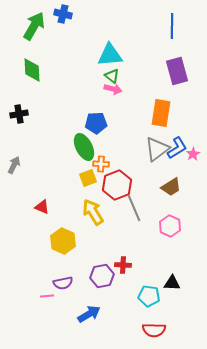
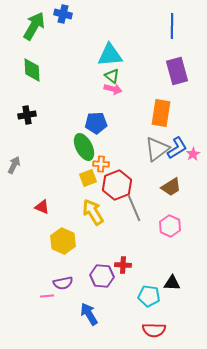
black cross: moved 8 px right, 1 px down
purple hexagon: rotated 15 degrees clockwise
blue arrow: rotated 90 degrees counterclockwise
